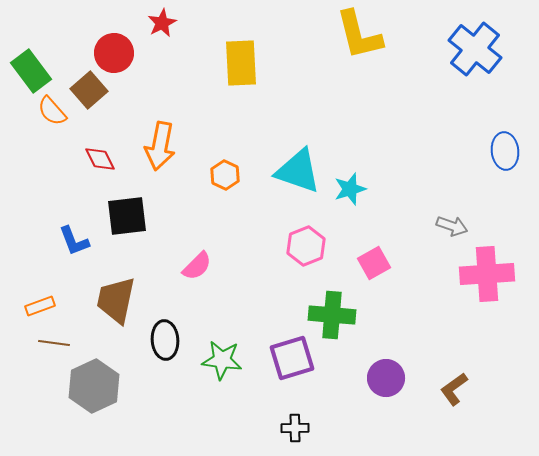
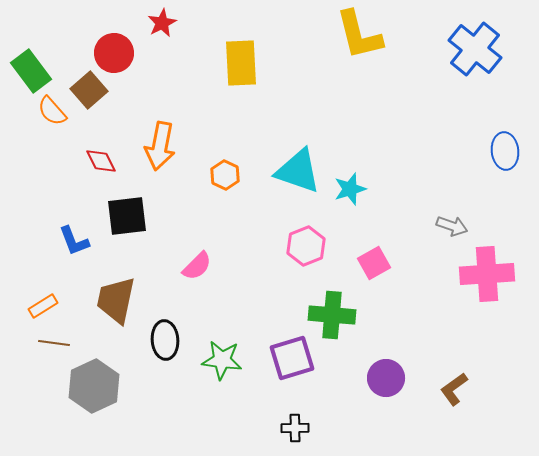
red diamond: moved 1 px right, 2 px down
orange rectangle: moved 3 px right; rotated 12 degrees counterclockwise
